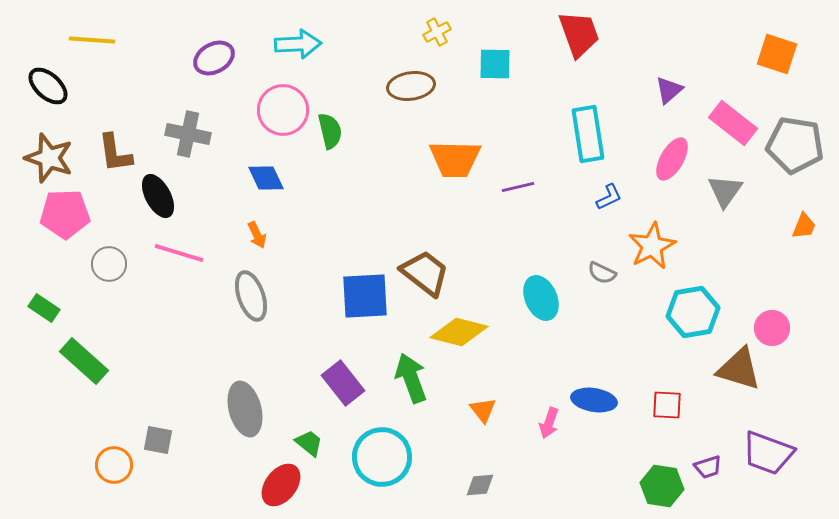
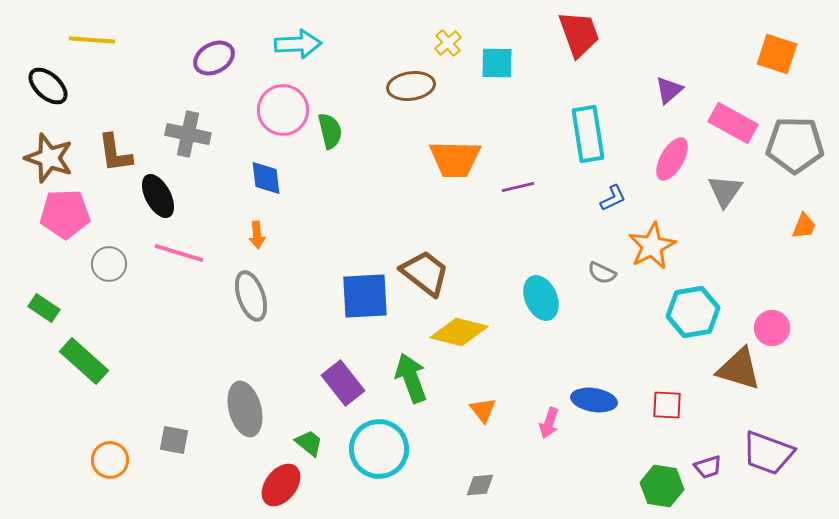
yellow cross at (437, 32): moved 11 px right, 11 px down; rotated 12 degrees counterclockwise
cyan square at (495, 64): moved 2 px right, 1 px up
pink rectangle at (733, 123): rotated 9 degrees counterclockwise
gray pentagon at (795, 145): rotated 8 degrees counterclockwise
blue diamond at (266, 178): rotated 18 degrees clockwise
blue L-shape at (609, 197): moved 4 px right, 1 px down
orange arrow at (257, 235): rotated 20 degrees clockwise
gray square at (158, 440): moved 16 px right
cyan circle at (382, 457): moved 3 px left, 8 px up
orange circle at (114, 465): moved 4 px left, 5 px up
